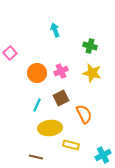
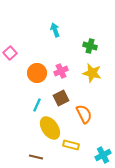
yellow ellipse: rotated 60 degrees clockwise
